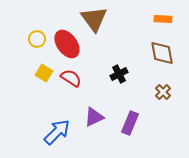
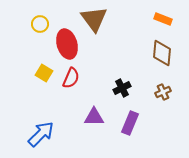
orange rectangle: rotated 18 degrees clockwise
yellow circle: moved 3 px right, 15 px up
red ellipse: rotated 20 degrees clockwise
brown diamond: rotated 16 degrees clockwise
black cross: moved 3 px right, 14 px down
red semicircle: rotated 80 degrees clockwise
brown cross: rotated 21 degrees clockwise
purple triangle: rotated 25 degrees clockwise
blue arrow: moved 16 px left, 2 px down
